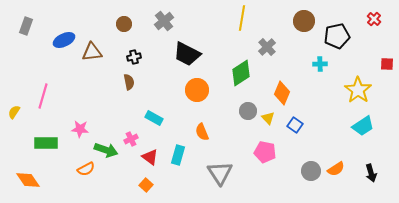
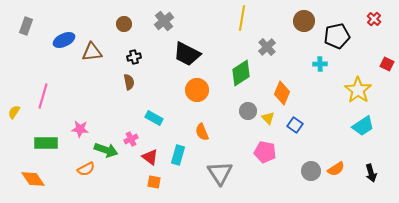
red square at (387, 64): rotated 24 degrees clockwise
orange diamond at (28, 180): moved 5 px right, 1 px up
orange square at (146, 185): moved 8 px right, 3 px up; rotated 32 degrees counterclockwise
